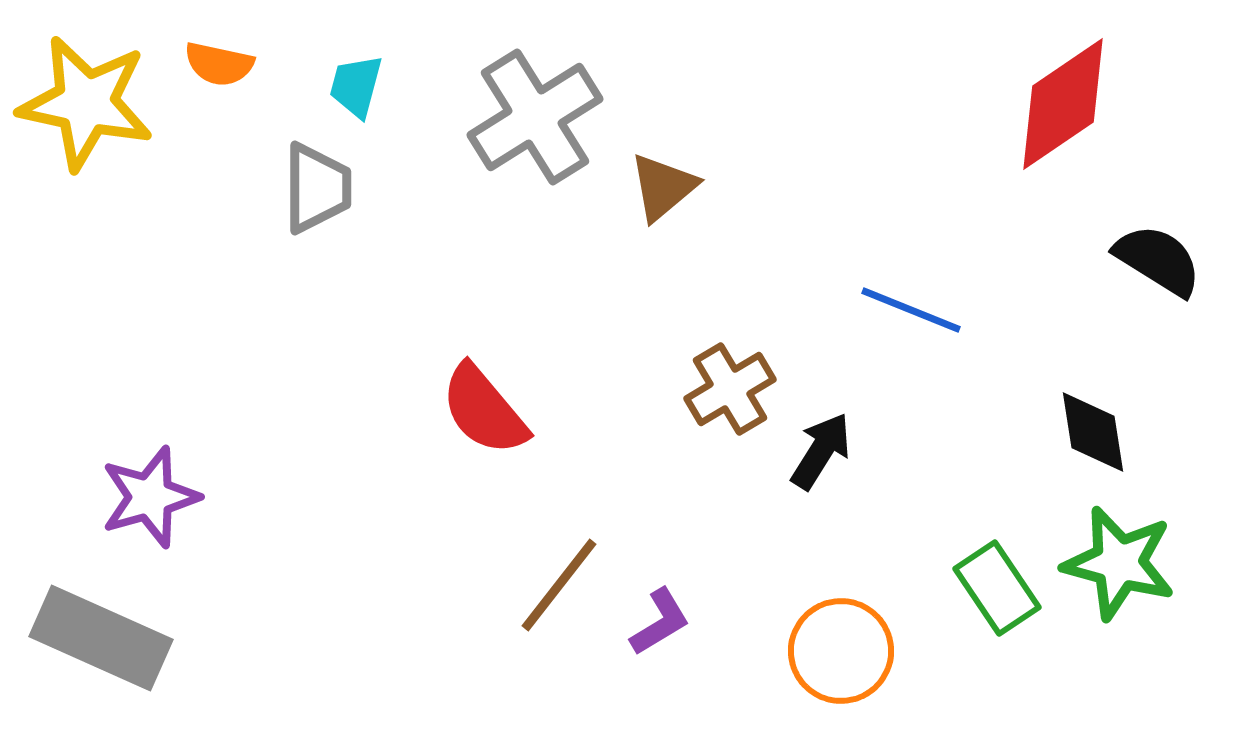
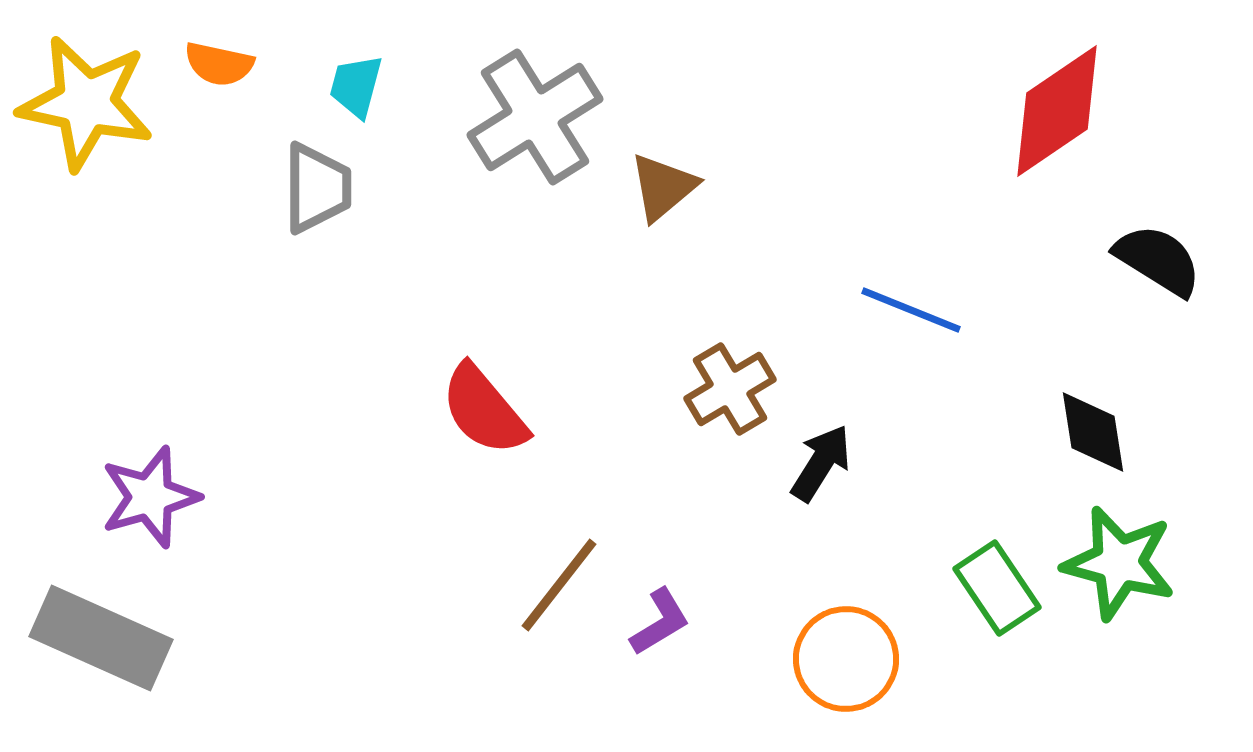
red diamond: moved 6 px left, 7 px down
black arrow: moved 12 px down
orange circle: moved 5 px right, 8 px down
